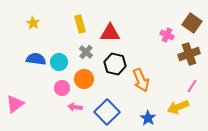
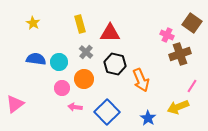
brown cross: moved 9 px left
